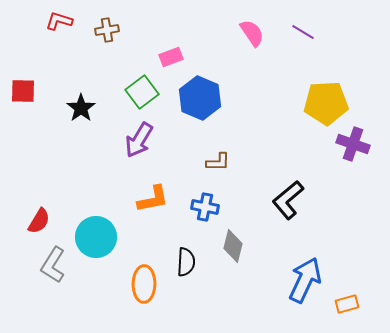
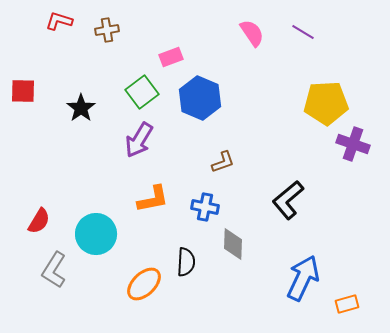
brown L-shape: moved 5 px right; rotated 20 degrees counterclockwise
cyan circle: moved 3 px up
gray diamond: moved 2 px up; rotated 12 degrees counterclockwise
gray L-shape: moved 1 px right, 5 px down
blue arrow: moved 2 px left, 2 px up
orange ellipse: rotated 45 degrees clockwise
